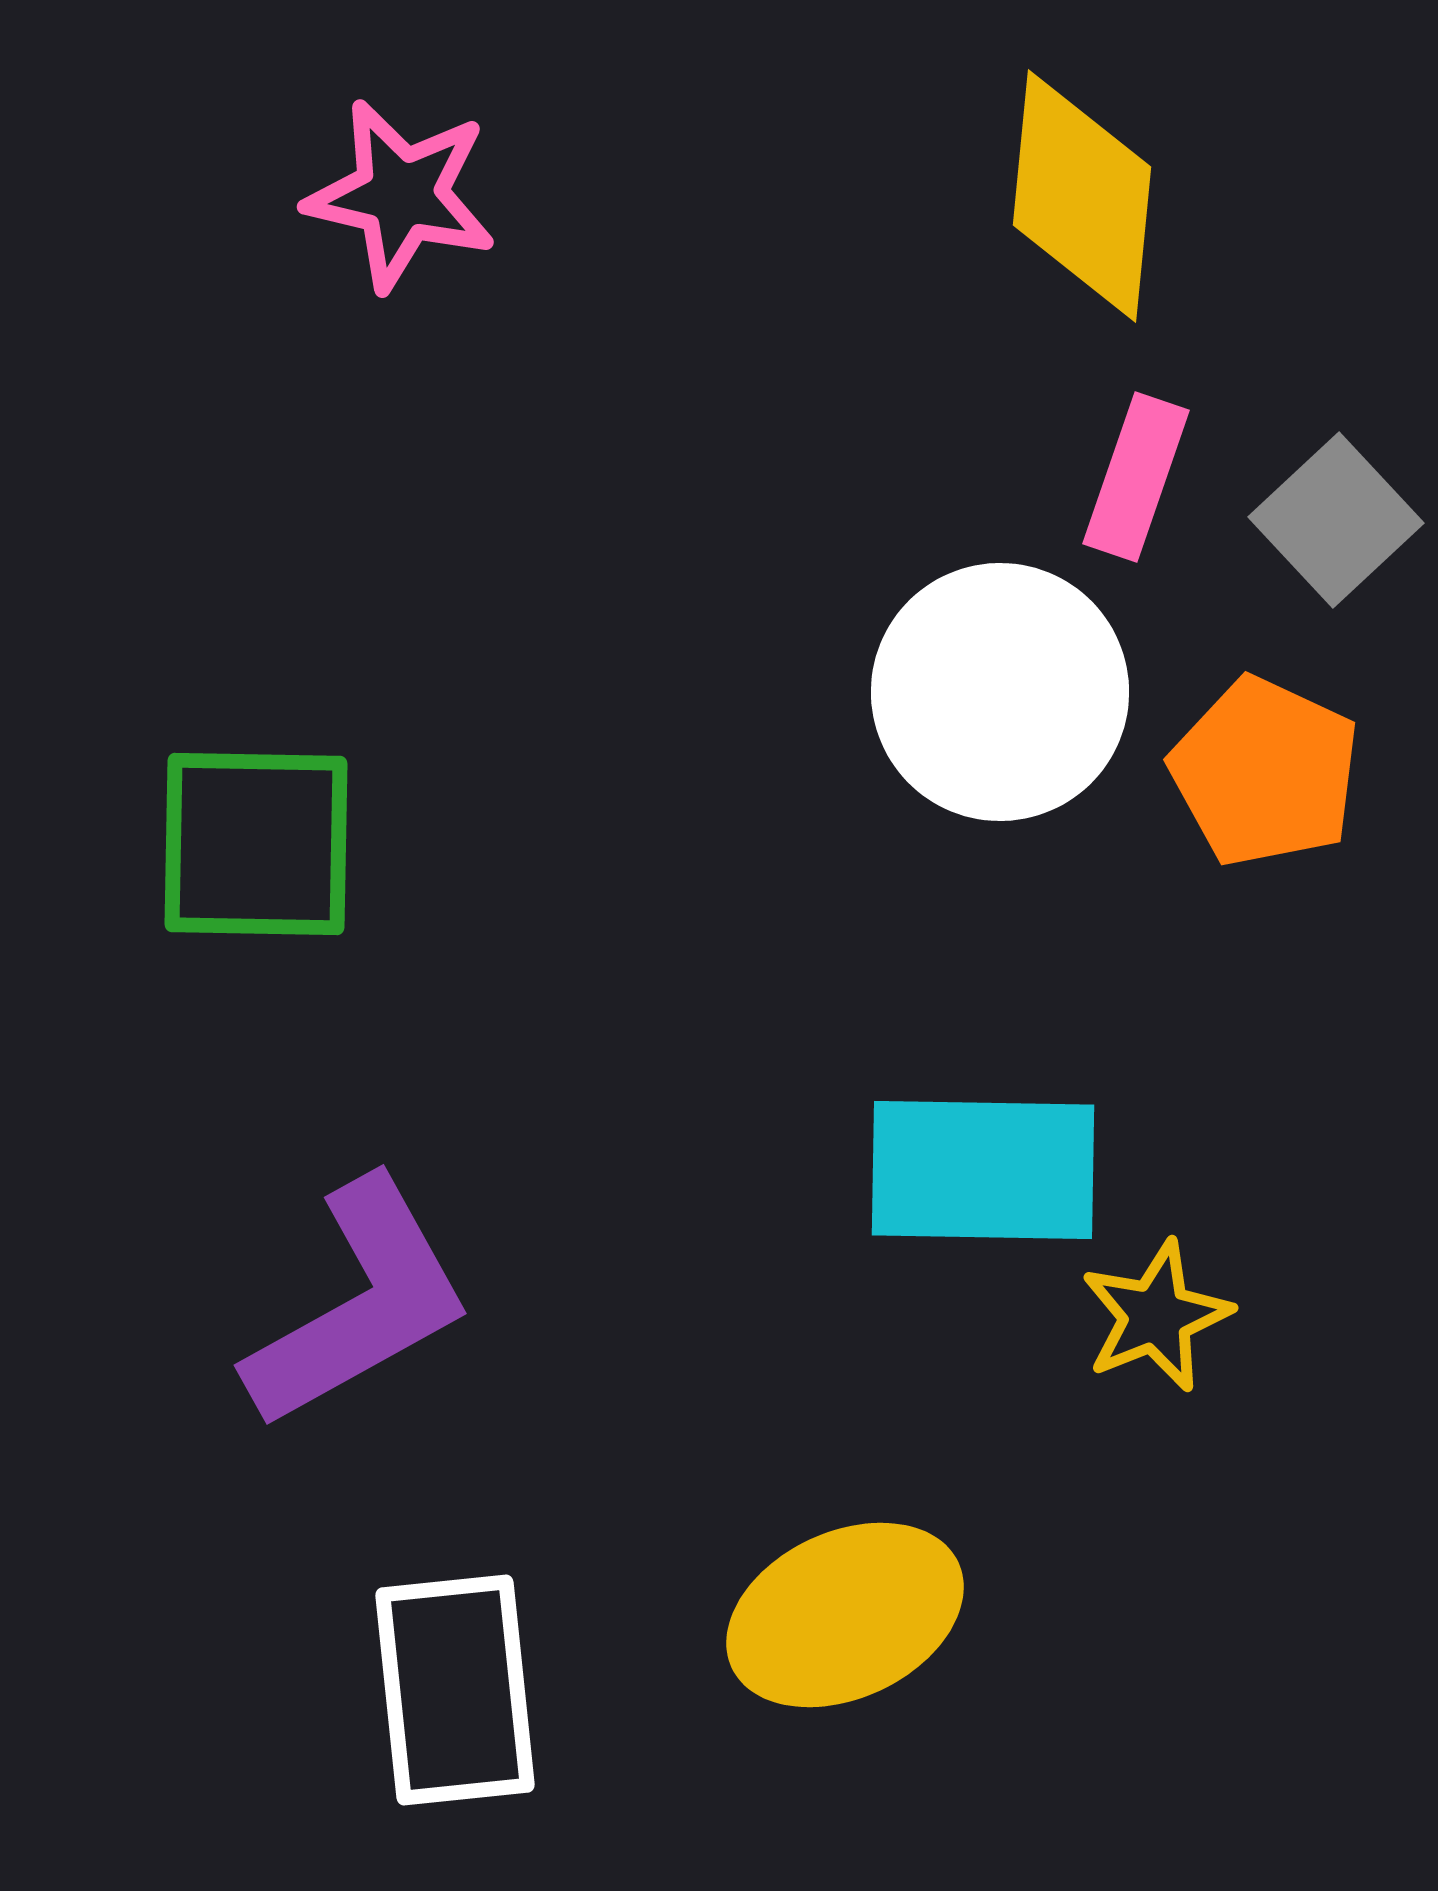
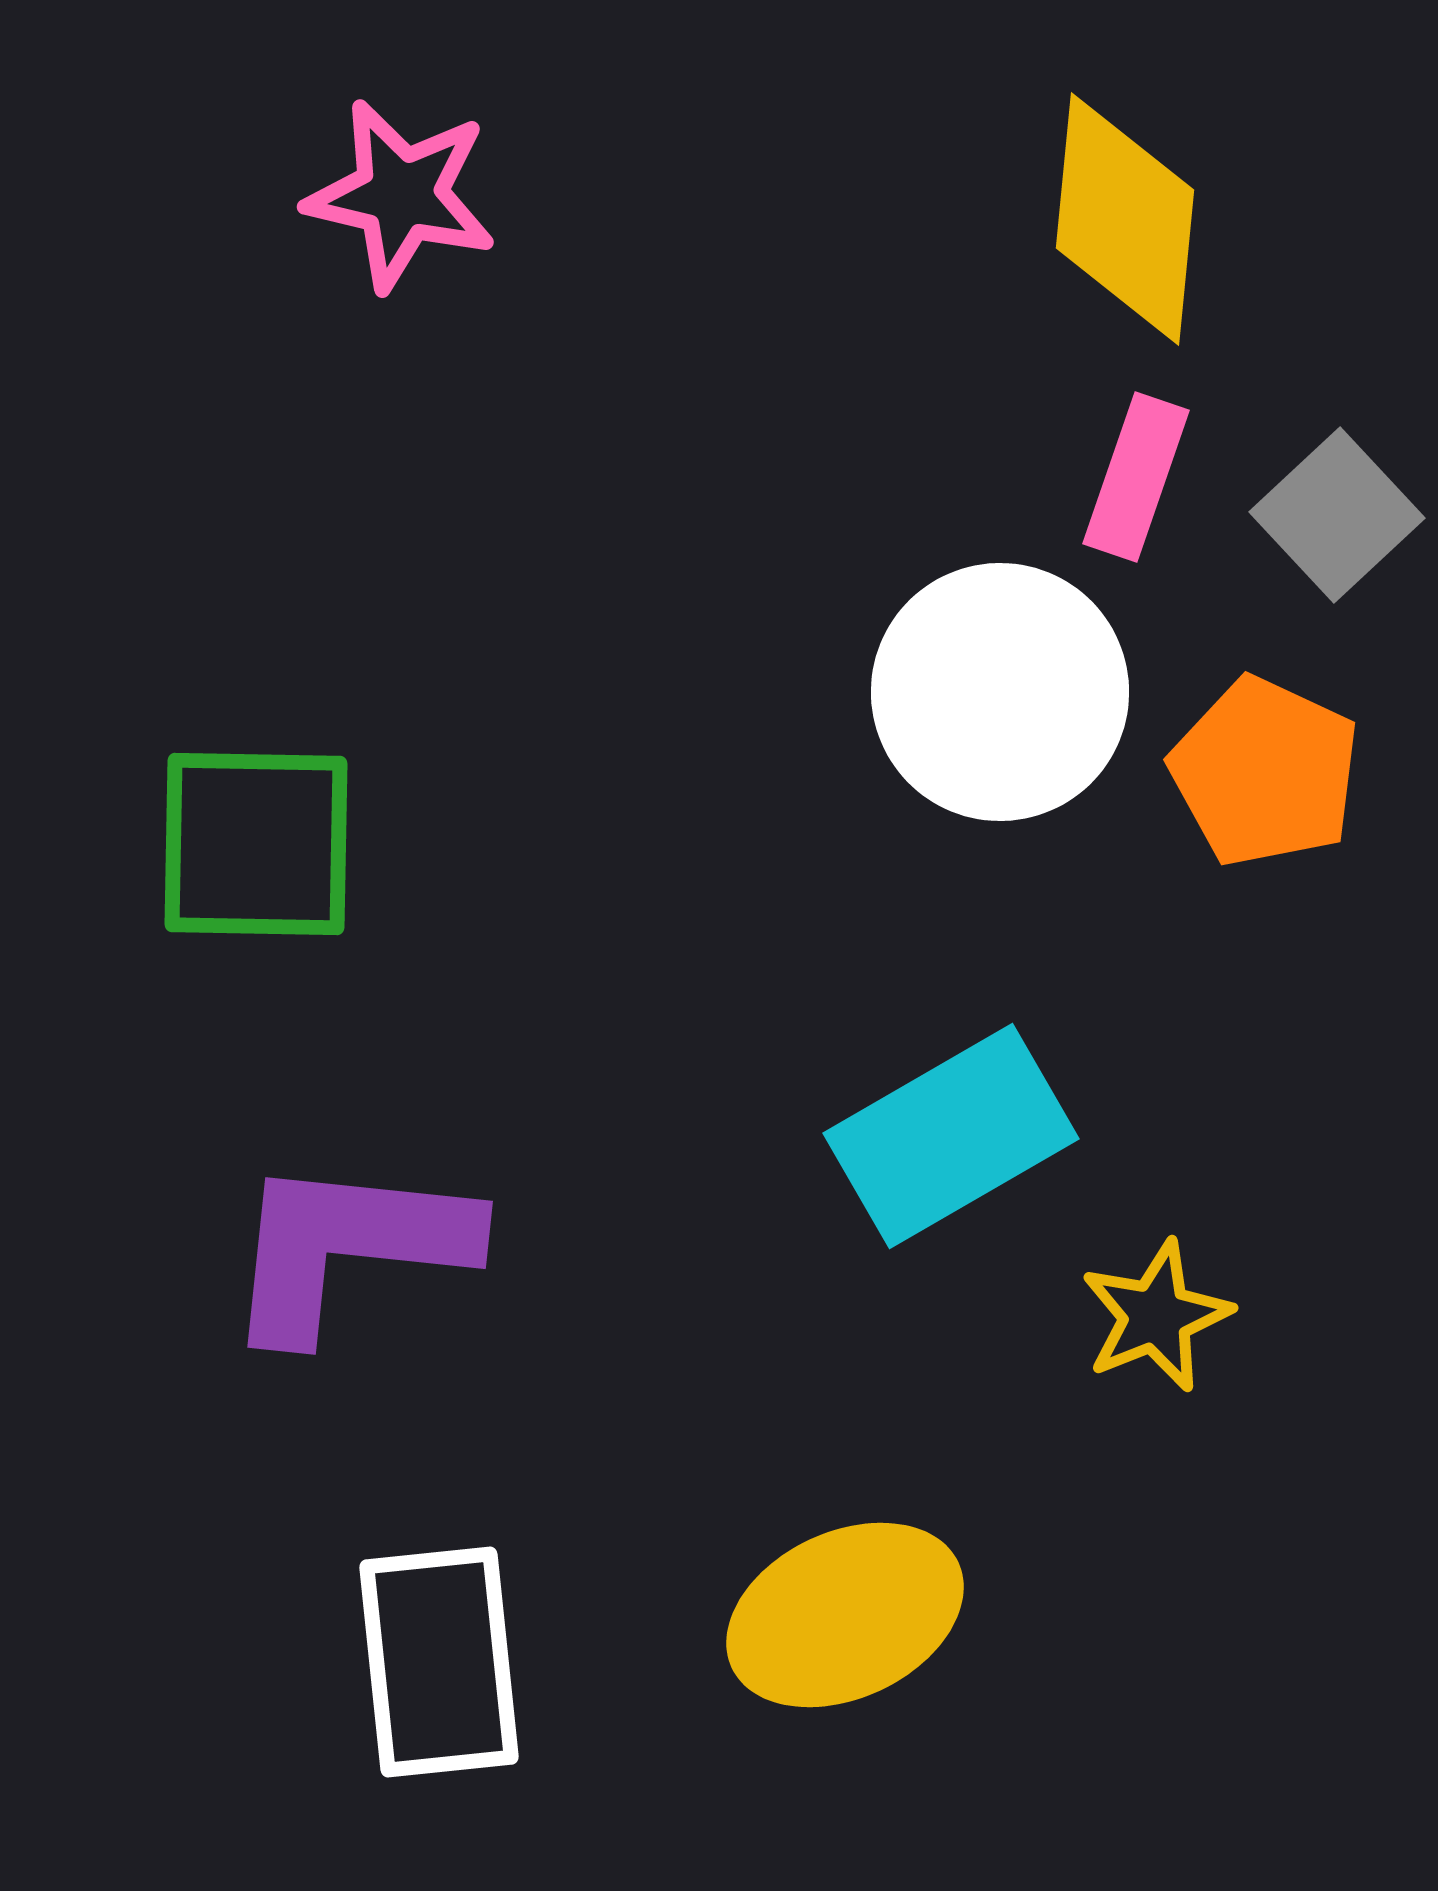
yellow diamond: moved 43 px right, 23 px down
gray square: moved 1 px right, 5 px up
cyan rectangle: moved 32 px left, 34 px up; rotated 31 degrees counterclockwise
purple L-shape: moved 11 px left, 57 px up; rotated 145 degrees counterclockwise
white rectangle: moved 16 px left, 28 px up
